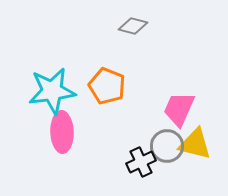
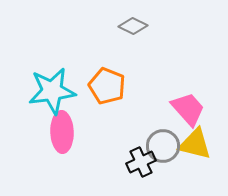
gray diamond: rotated 12 degrees clockwise
pink trapezoid: moved 9 px right; rotated 114 degrees clockwise
gray circle: moved 4 px left
